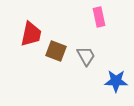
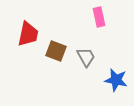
red trapezoid: moved 3 px left
gray trapezoid: moved 1 px down
blue star: moved 1 px up; rotated 10 degrees clockwise
